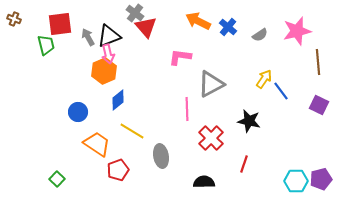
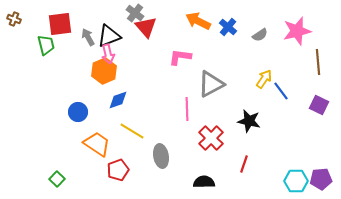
blue diamond: rotated 20 degrees clockwise
purple pentagon: rotated 10 degrees clockwise
